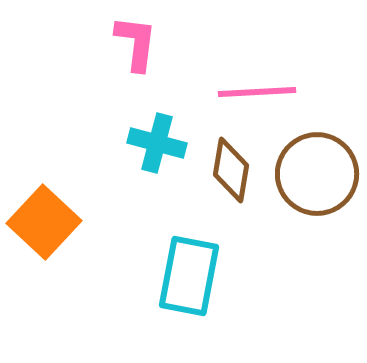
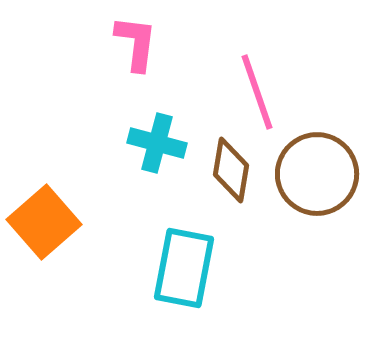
pink line: rotated 74 degrees clockwise
orange square: rotated 6 degrees clockwise
cyan rectangle: moved 5 px left, 8 px up
